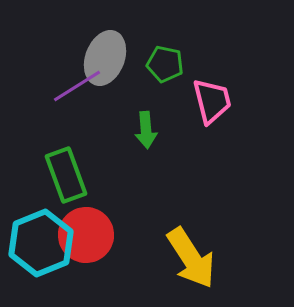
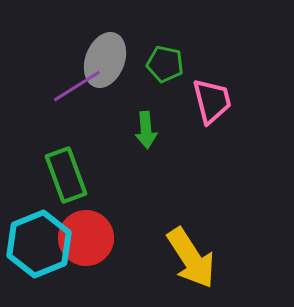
gray ellipse: moved 2 px down
red circle: moved 3 px down
cyan hexagon: moved 2 px left, 1 px down
